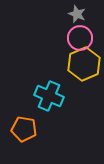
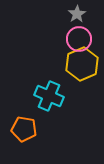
gray star: rotated 18 degrees clockwise
pink circle: moved 1 px left, 1 px down
yellow hexagon: moved 2 px left
